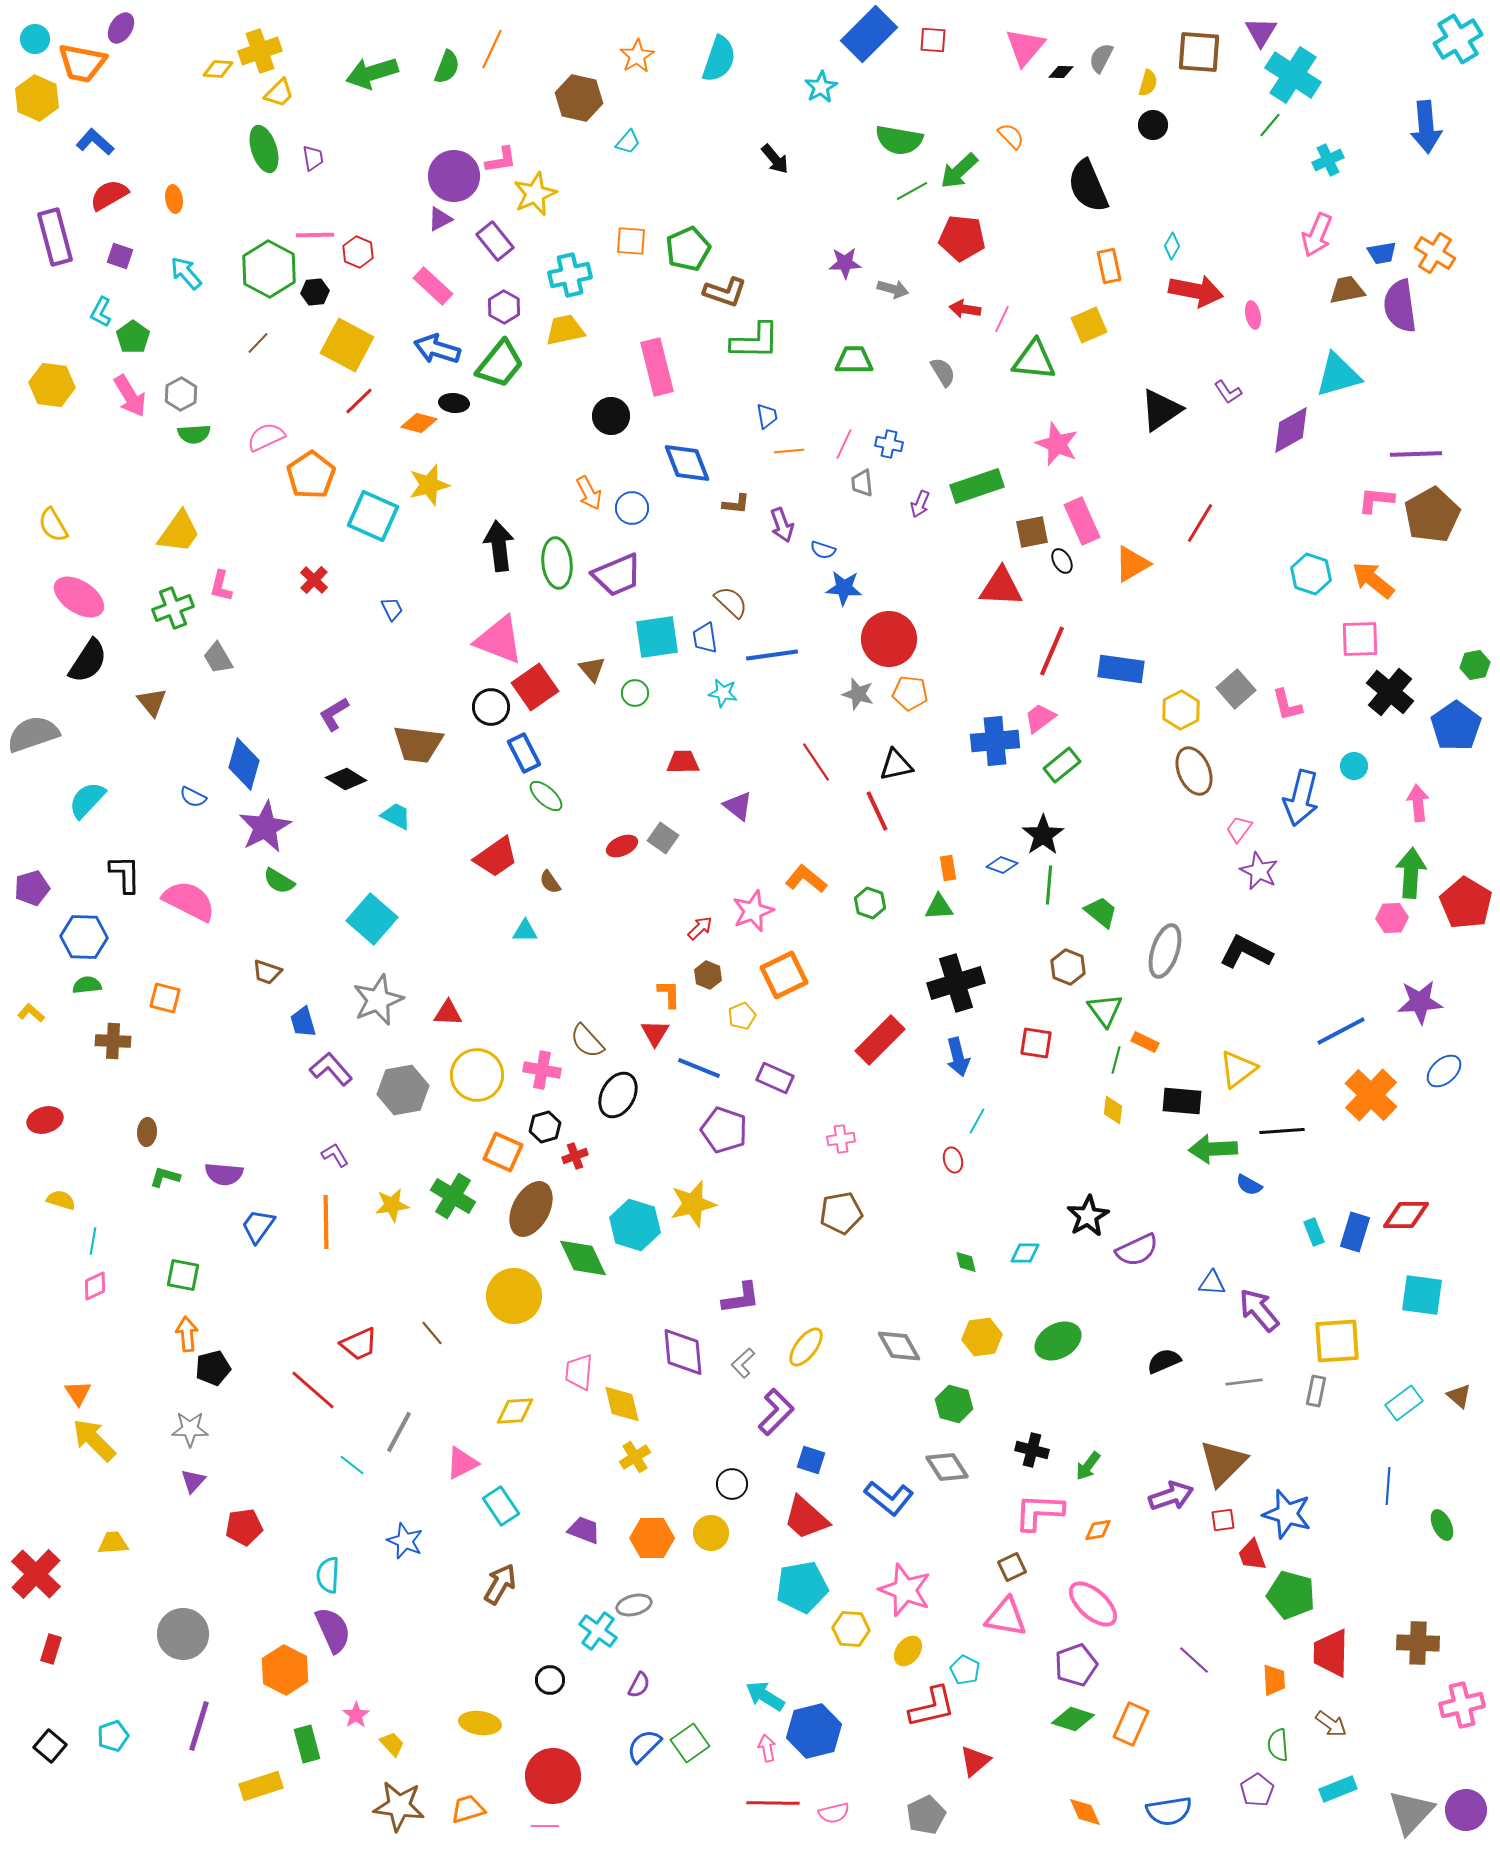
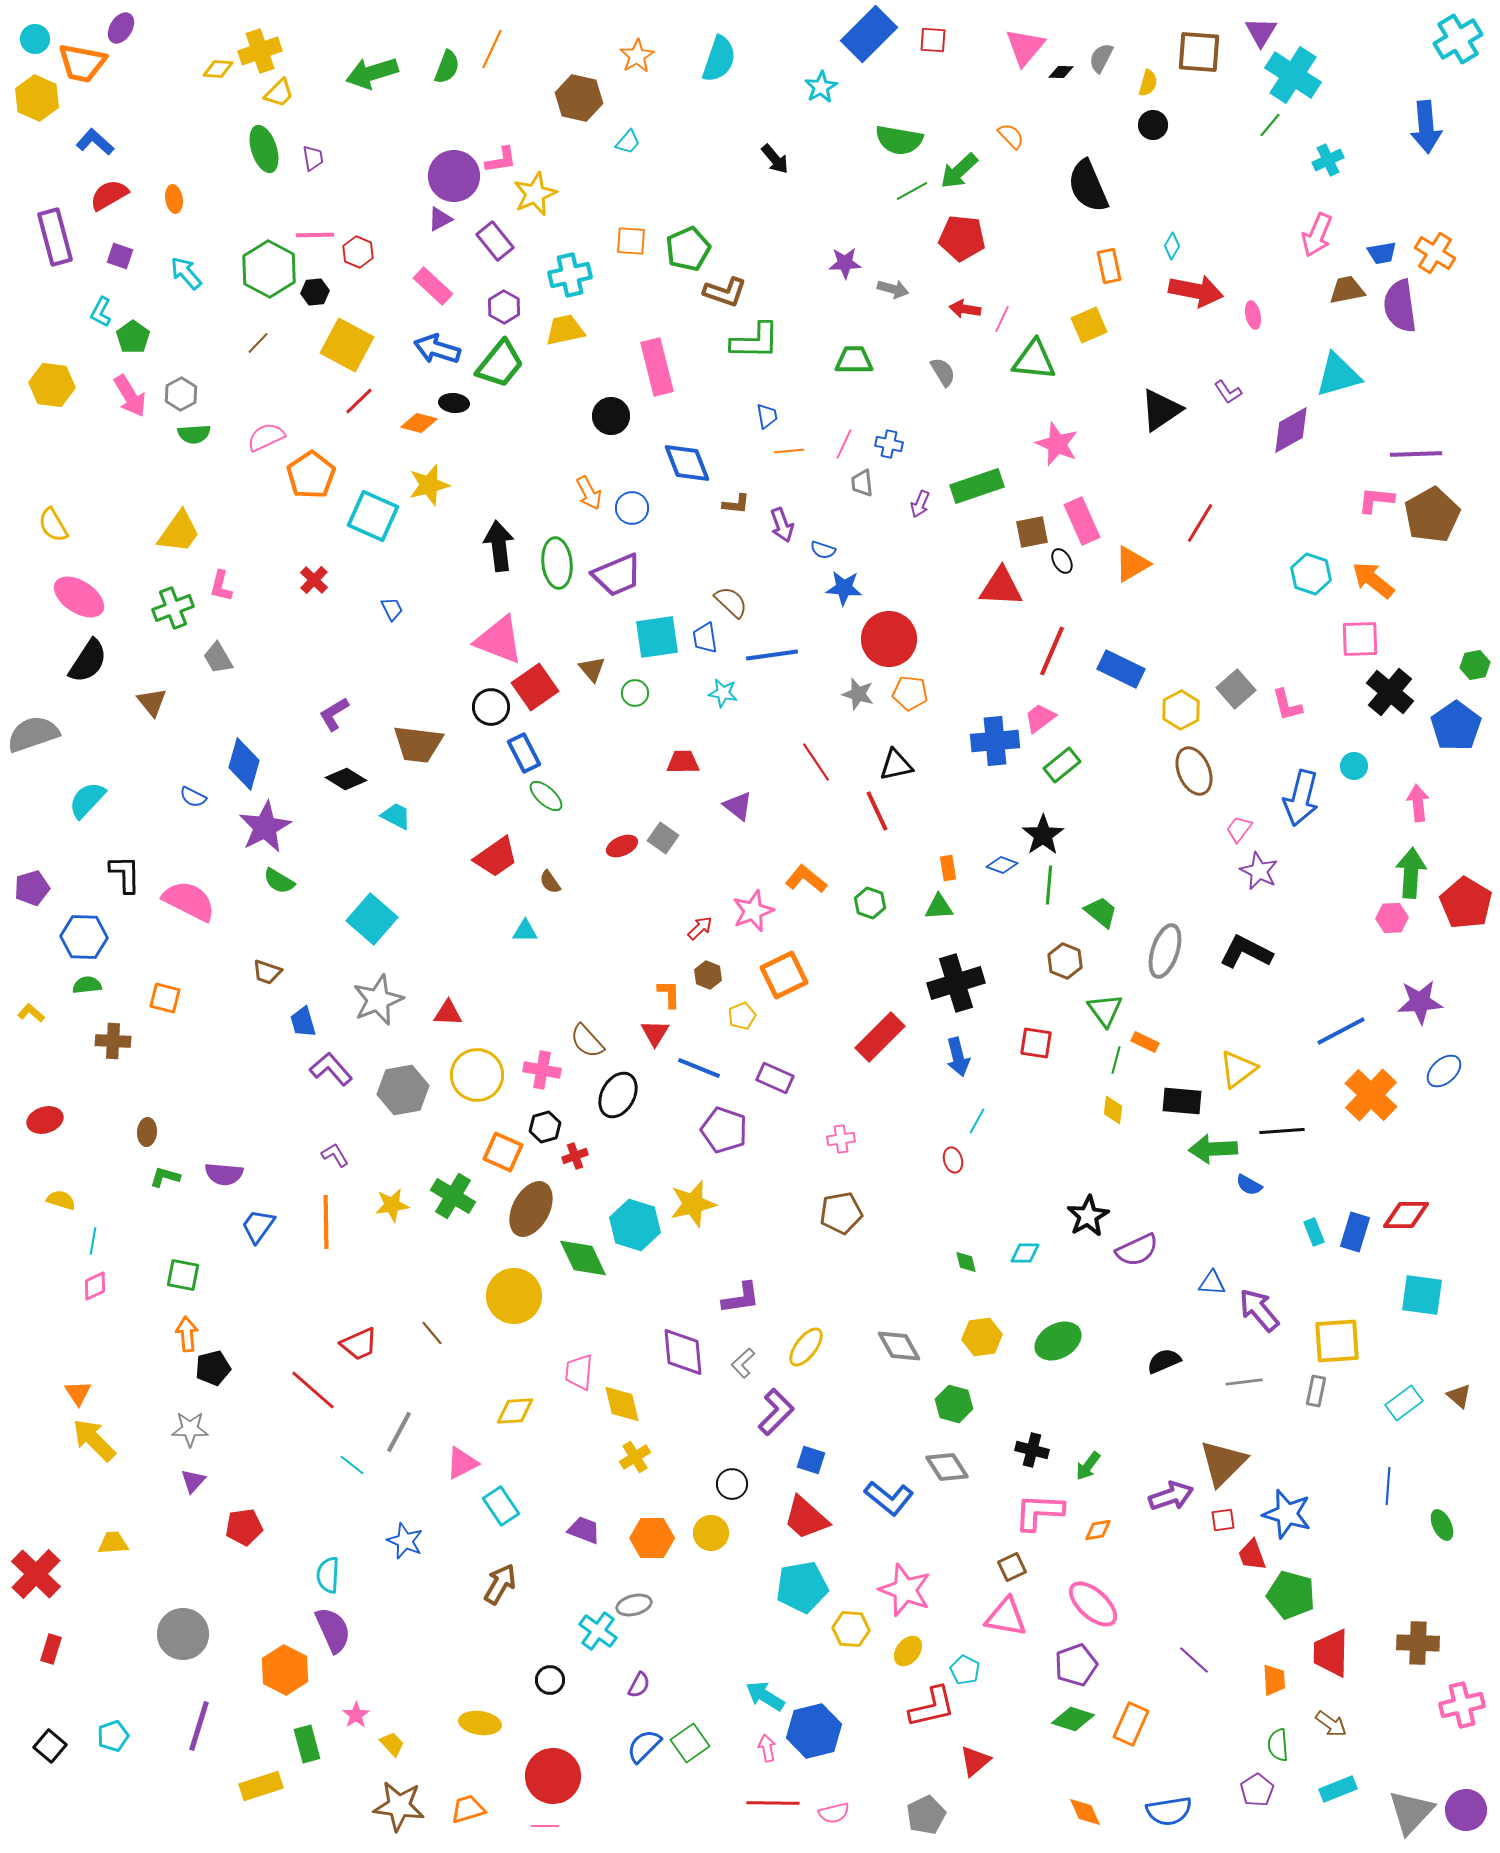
blue rectangle at (1121, 669): rotated 18 degrees clockwise
brown hexagon at (1068, 967): moved 3 px left, 6 px up
red rectangle at (880, 1040): moved 3 px up
